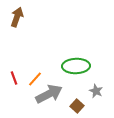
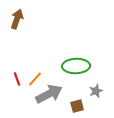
brown arrow: moved 2 px down
red line: moved 3 px right, 1 px down
gray star: rotated 24 degrees clockwise
brown square: rotated 32 degrees clockwise
